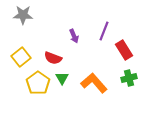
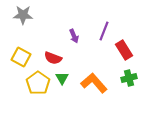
yellow square: rotated 24 degrees counterclockwise
